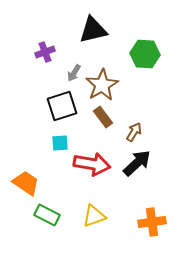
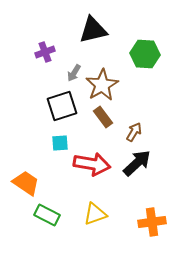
yellow triangle: moved 1 px right, 2 px up
